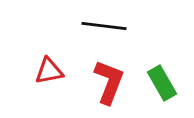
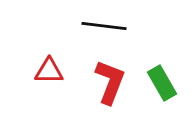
red triangle: rotated 12 degrees clockwise
red L-shape: moved 1 px right
